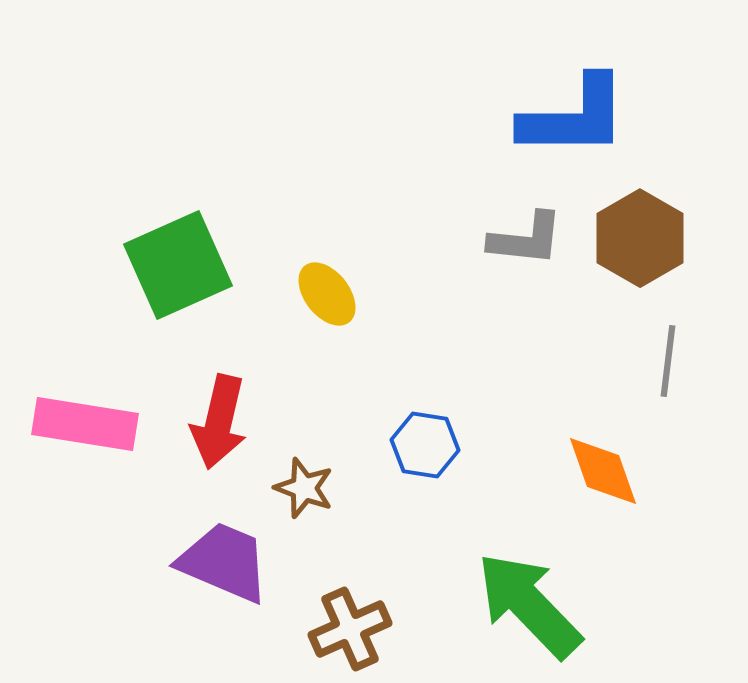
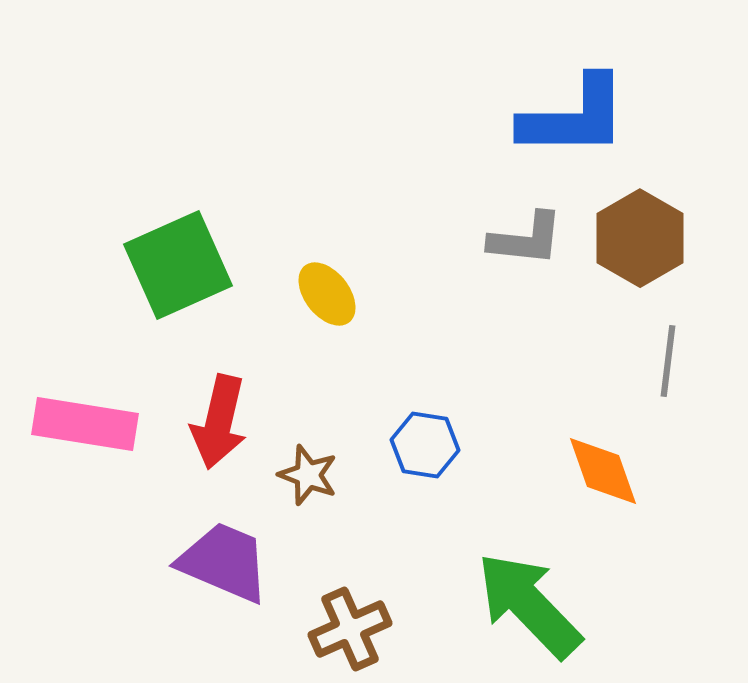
brown star: moved 4 px right, 13 px up
